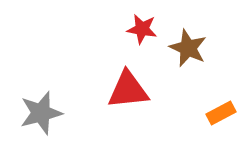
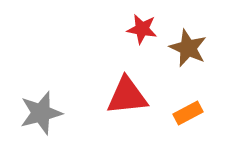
red triangle: moved 1 px left, 6 px down
orange rectangle: moved 33 px left
